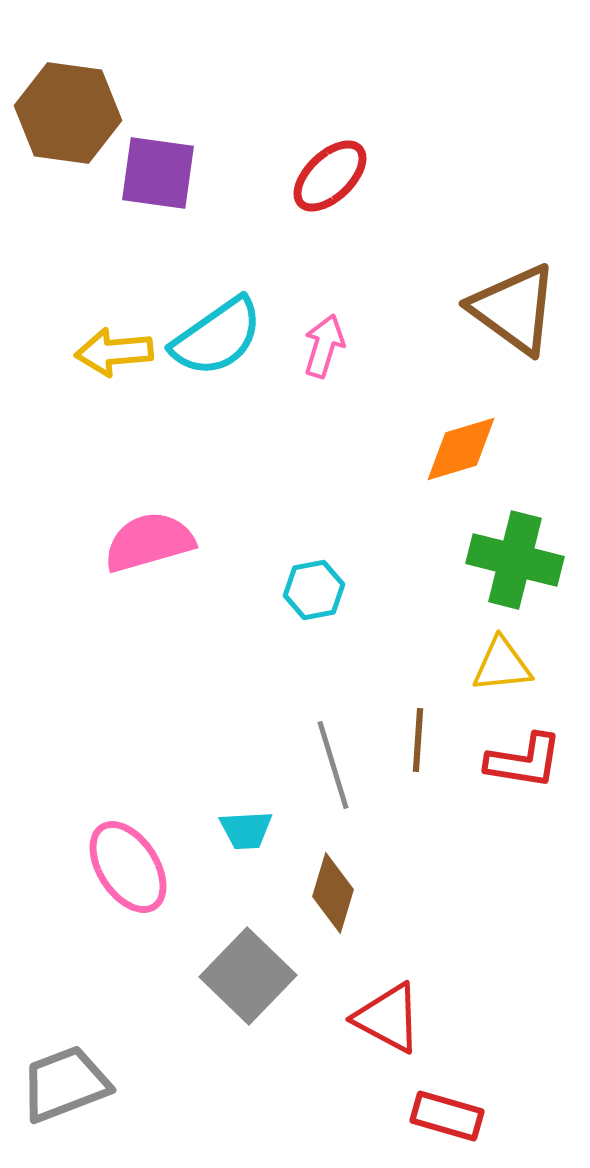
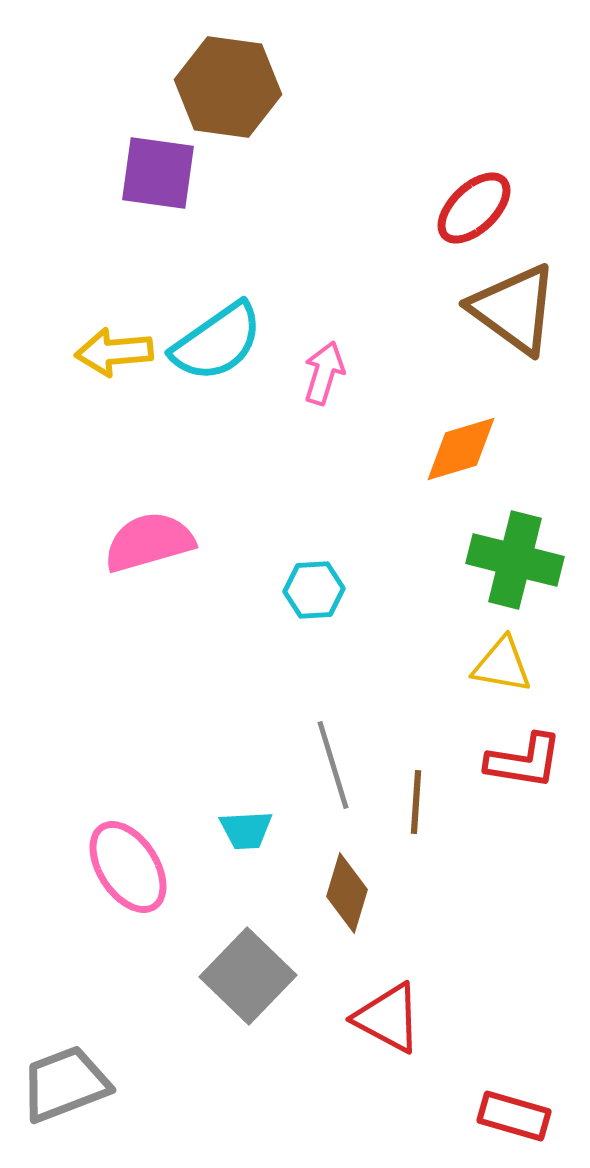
brown hexagon: moved 160 px right, 26 px up
red ellipse: moved 144 px right, 32 px down
cyan semicircle: moved 5 px down
pink arrow: moved 27 px down
cyan hexagon: rotated 8 degrees clockwise
yellow triangle: rotated 16 degrees clockwise
brown line: moved 2 px left, 62 px down
brown diamond: moved 14 px right
red rectangle: moved 67 px right
